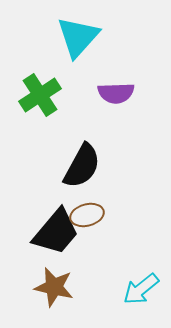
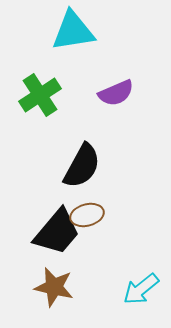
cyan triangle: moved 5 px left, 6 px up; rotated 39 degrees clockwise
purple semicircle: rotated 21 degrees counterclockwise
black trapezoid: moved 1 px right
